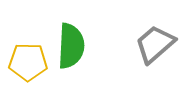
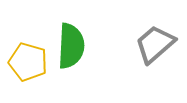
yellow pentagon: rotated 15 degrees clockwise
